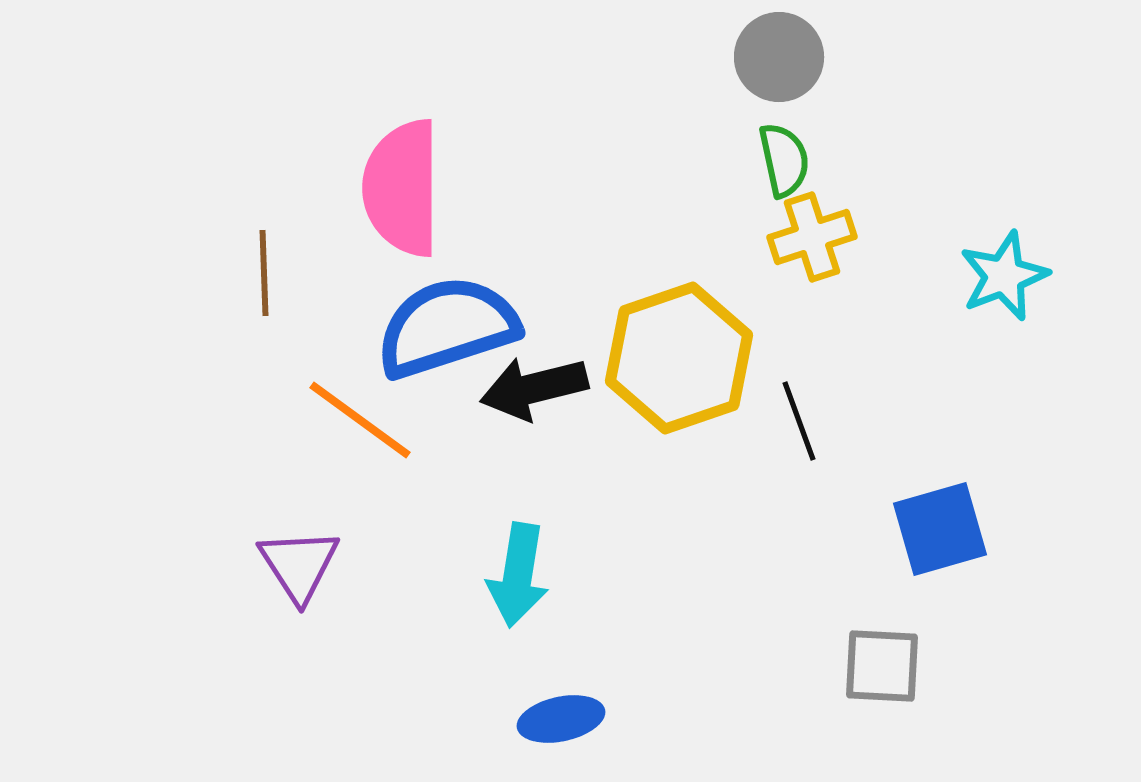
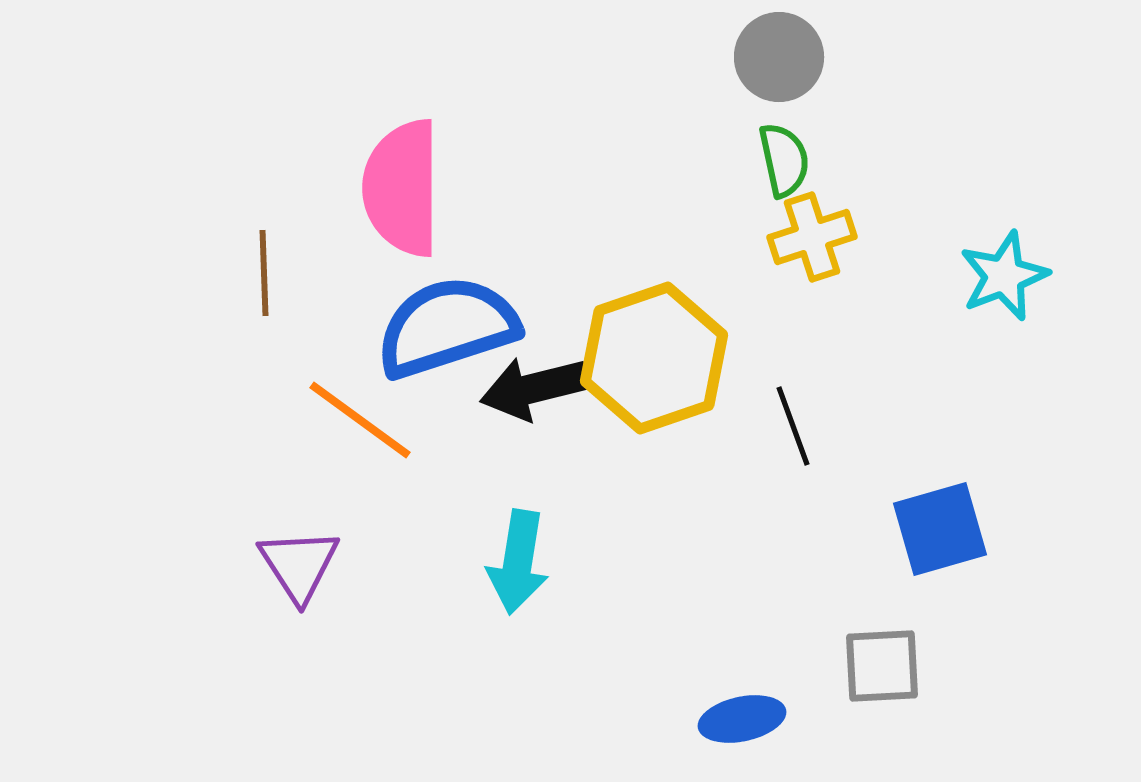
yellow hexagon: moved 25 px left
black line: moved 6 px left, 5 px down
cyan arrow: moved 13 px up
gray square: rotated 6 degrees counterclockwise
blue ellipse: moved 181 px right
